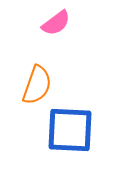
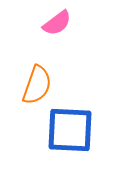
pink semicircle: moved 1 px right
